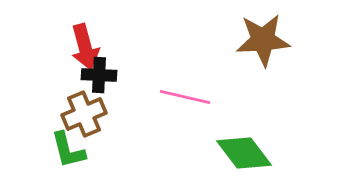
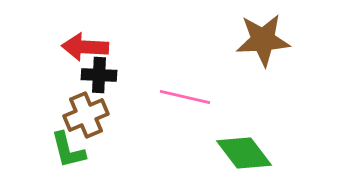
red arrow: rotated 108 degrees clockwise
brown cross: moved 2 px right, 1 px down
